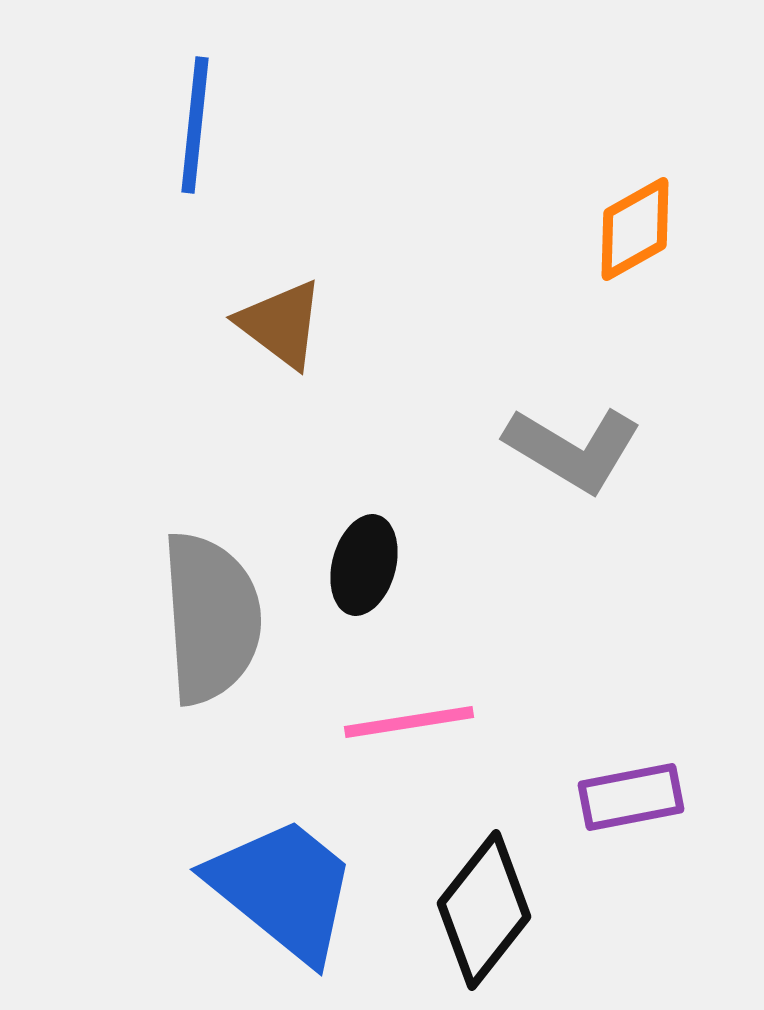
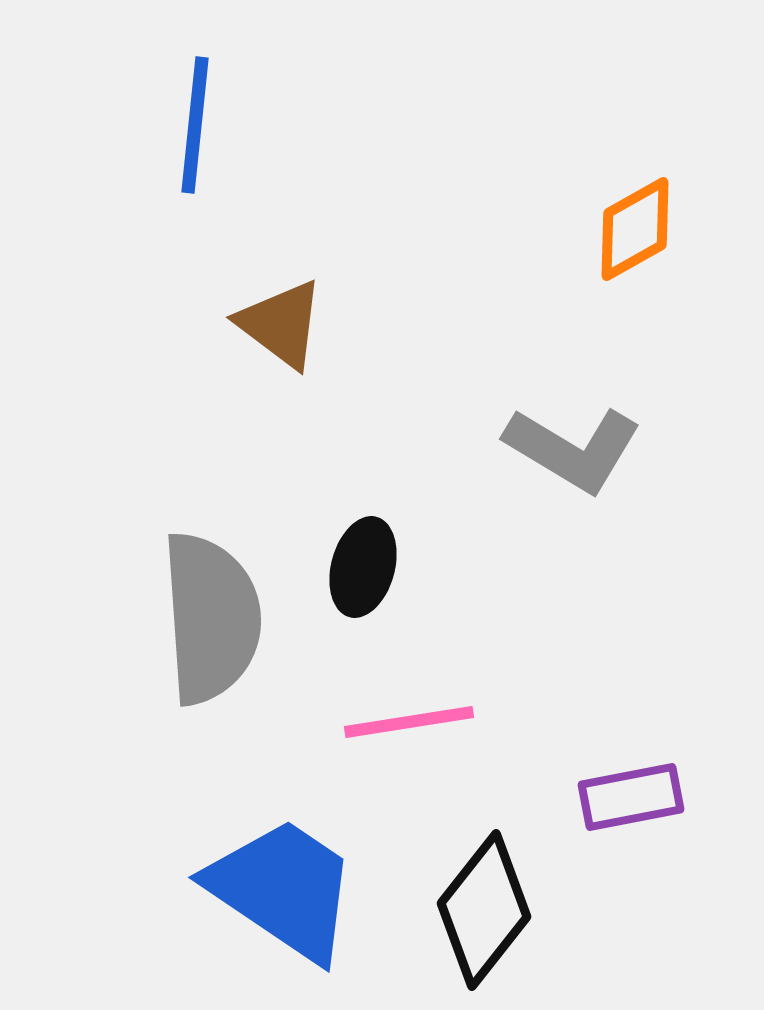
black ellipse: moved 1 px left, 2 px down
blue trapezoid: rotated 5 degrees counterclockwise
